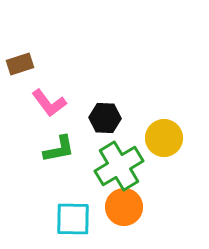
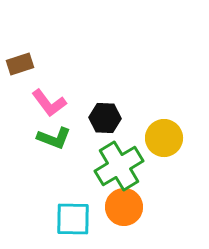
green L-shape: moved 5 px left, 11 px up; rotated 32 degrees clockwise
